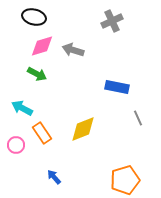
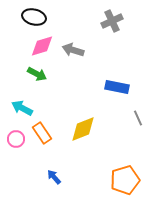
pink circle: moved 6 px up
